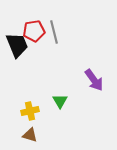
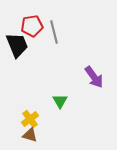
red pentagon: moved 2 px left, 5 px up
purple arrow: moved 3 px up
yellow cross: moved 8 px down; rotated 24 degrees counterclockwise
